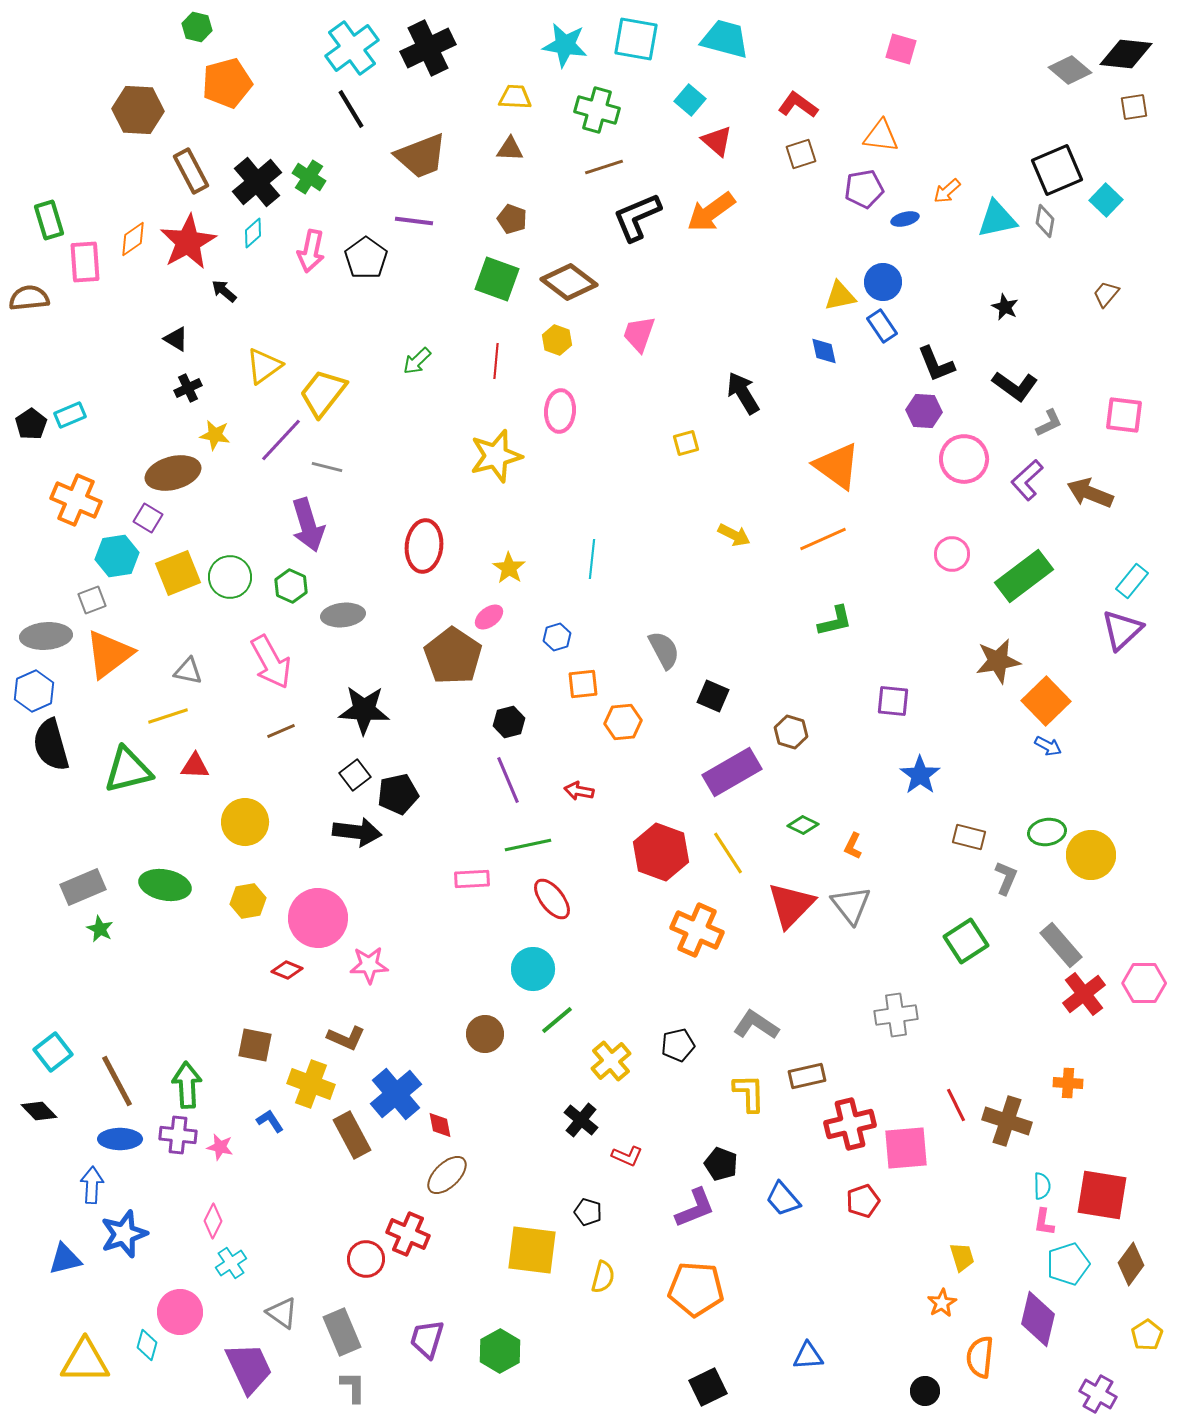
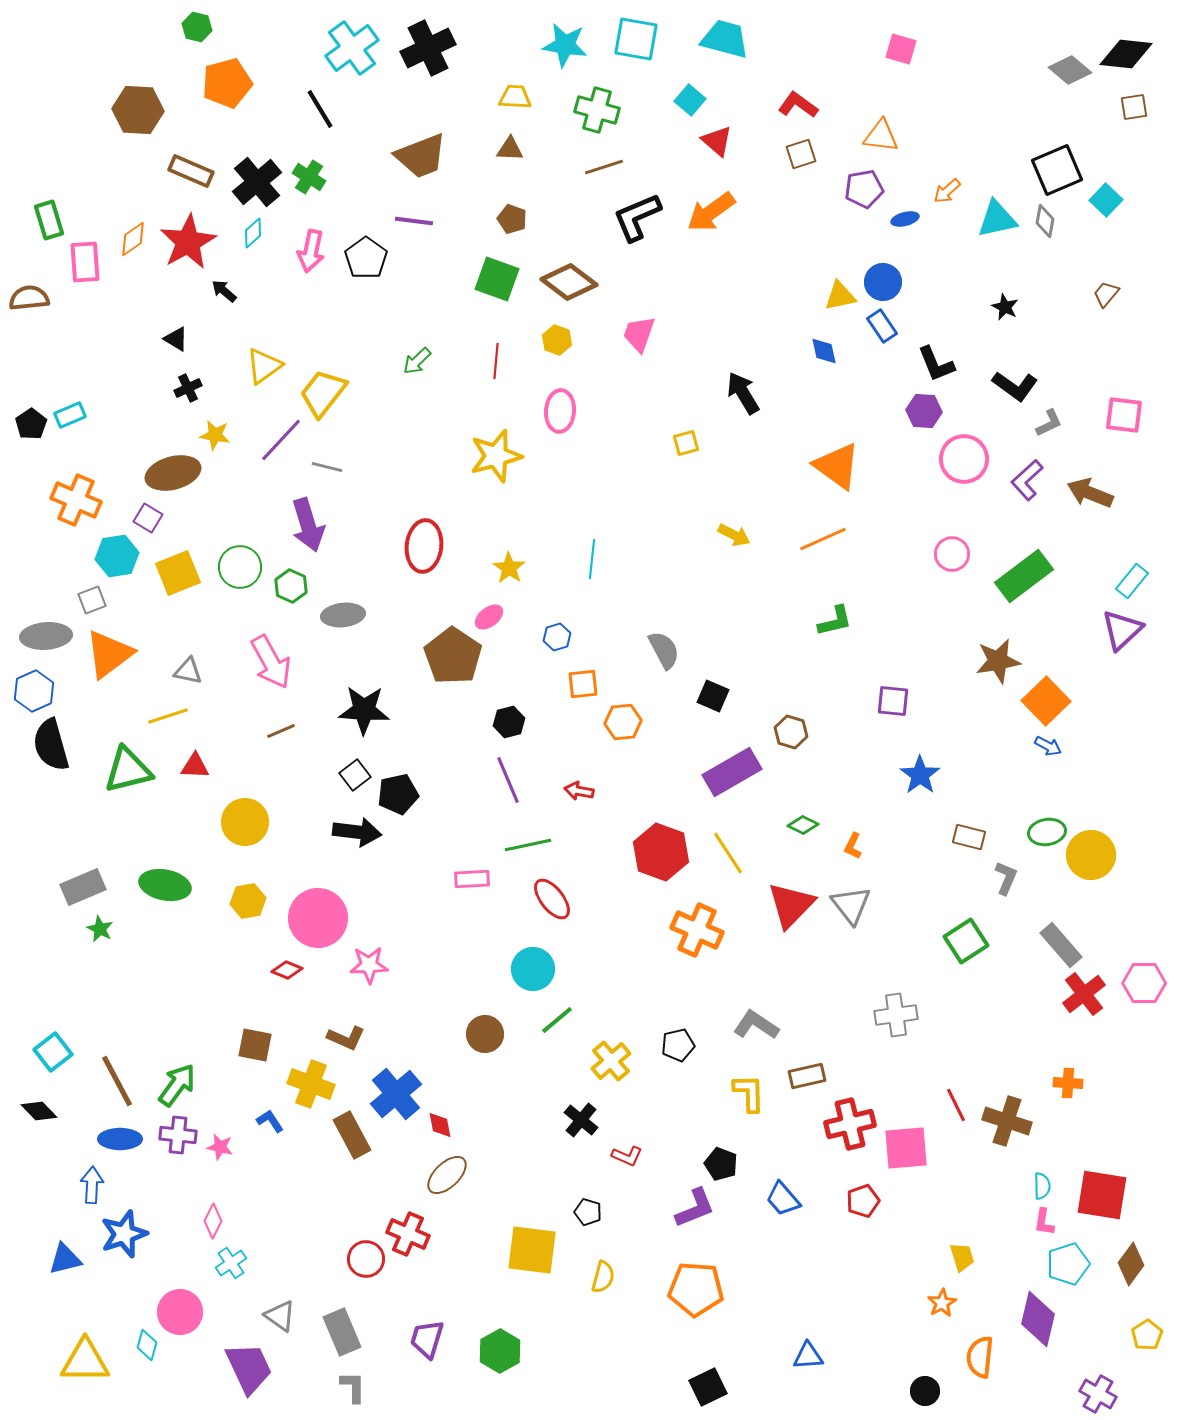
black line at (351, 109): moved 31 px left
brown rectangle at (191, 171): rotated 39 degrees counterclockwise
green circle at (230, 577): moved 10 px right, 10 px up
green arrow at (187, 1085): moved 10 px left; rotated 39 degrees clockwise
gray triangle at (282, 1313): moved 2 px left, 3 px down
